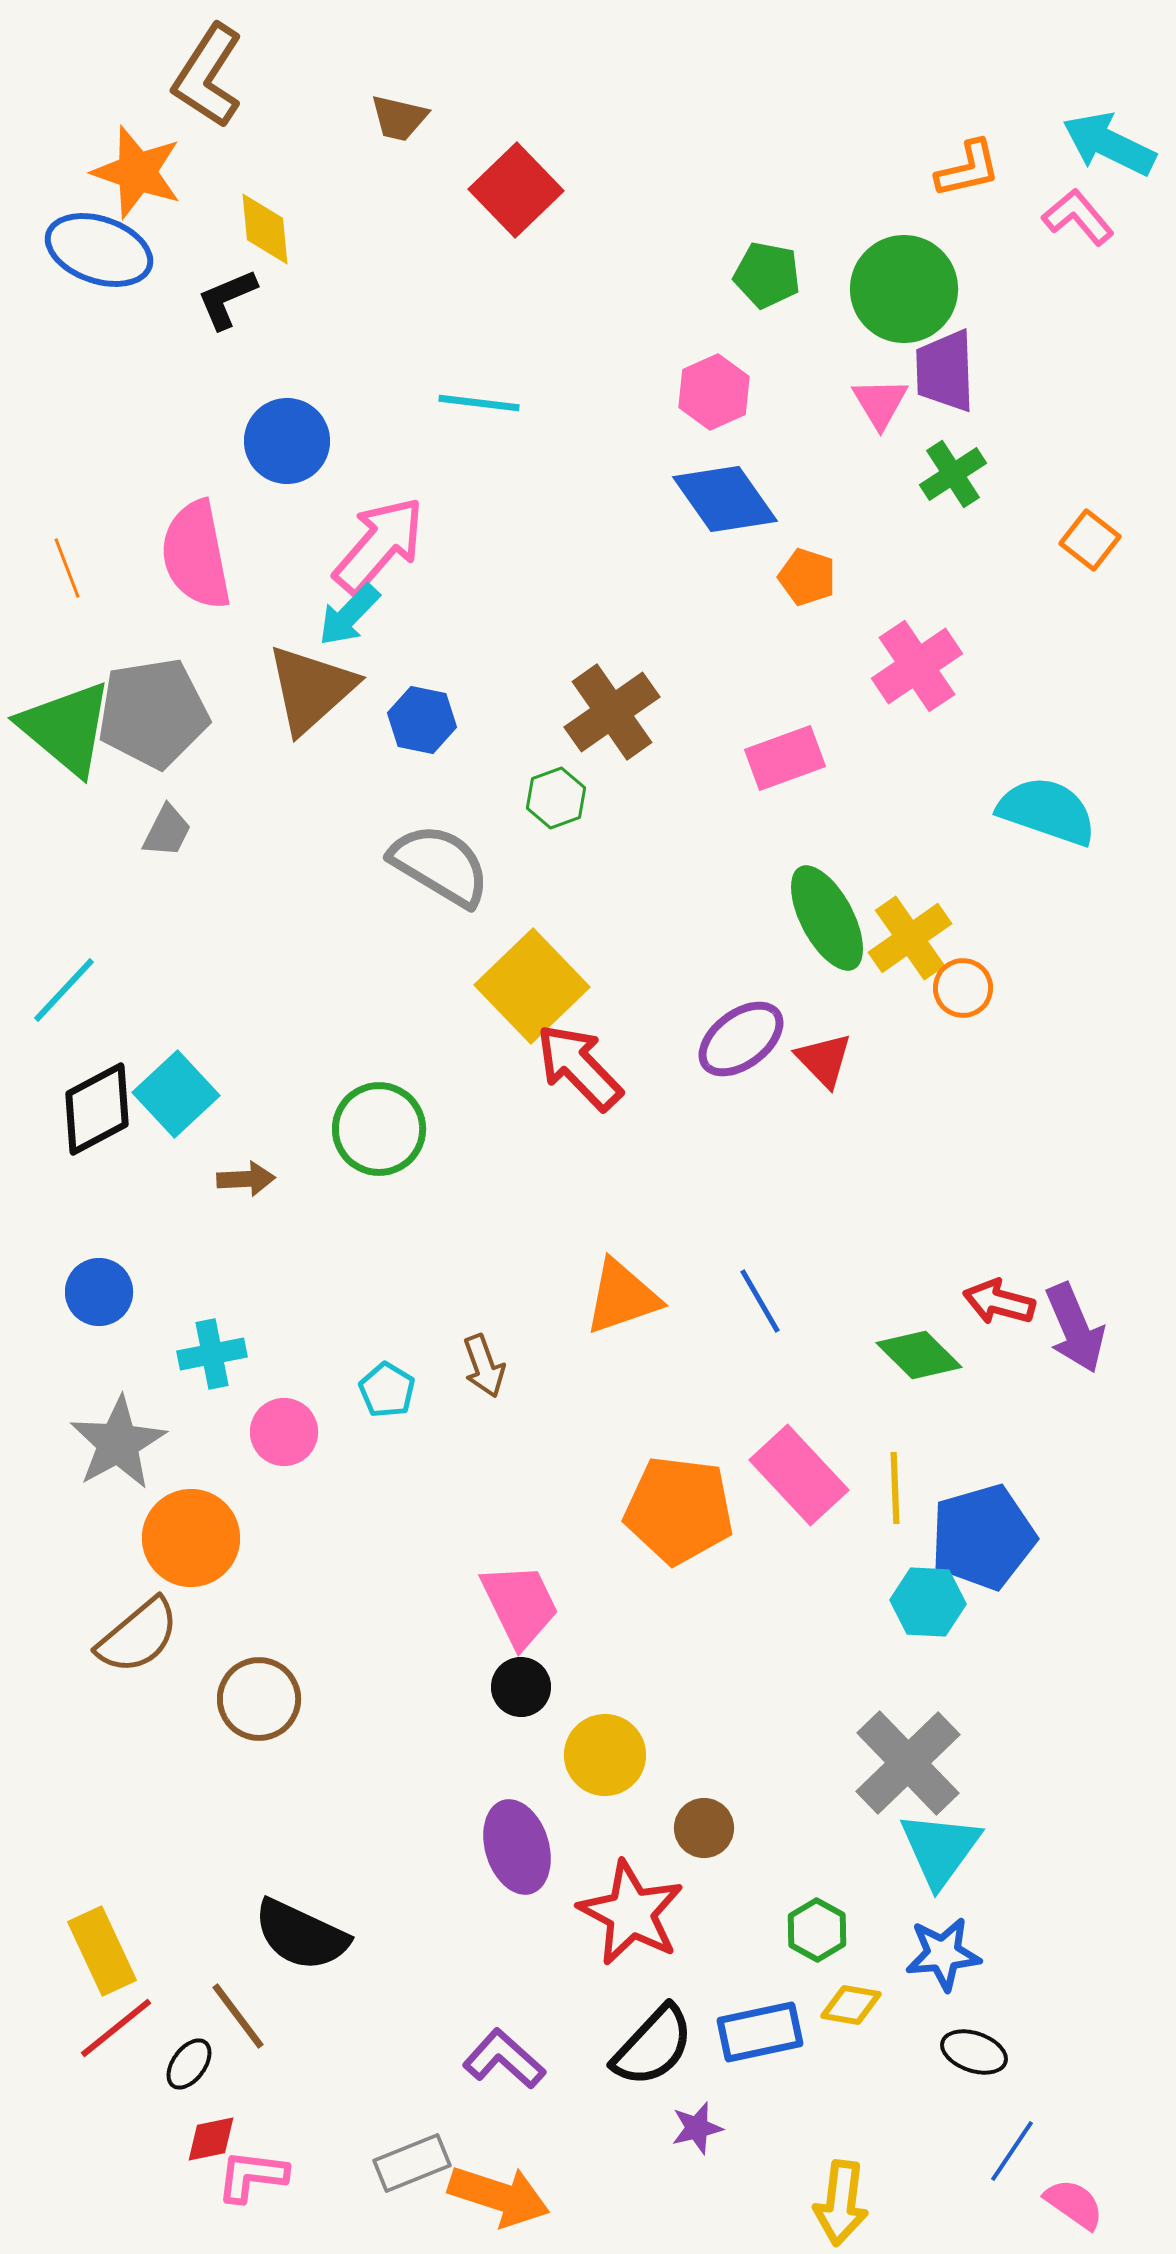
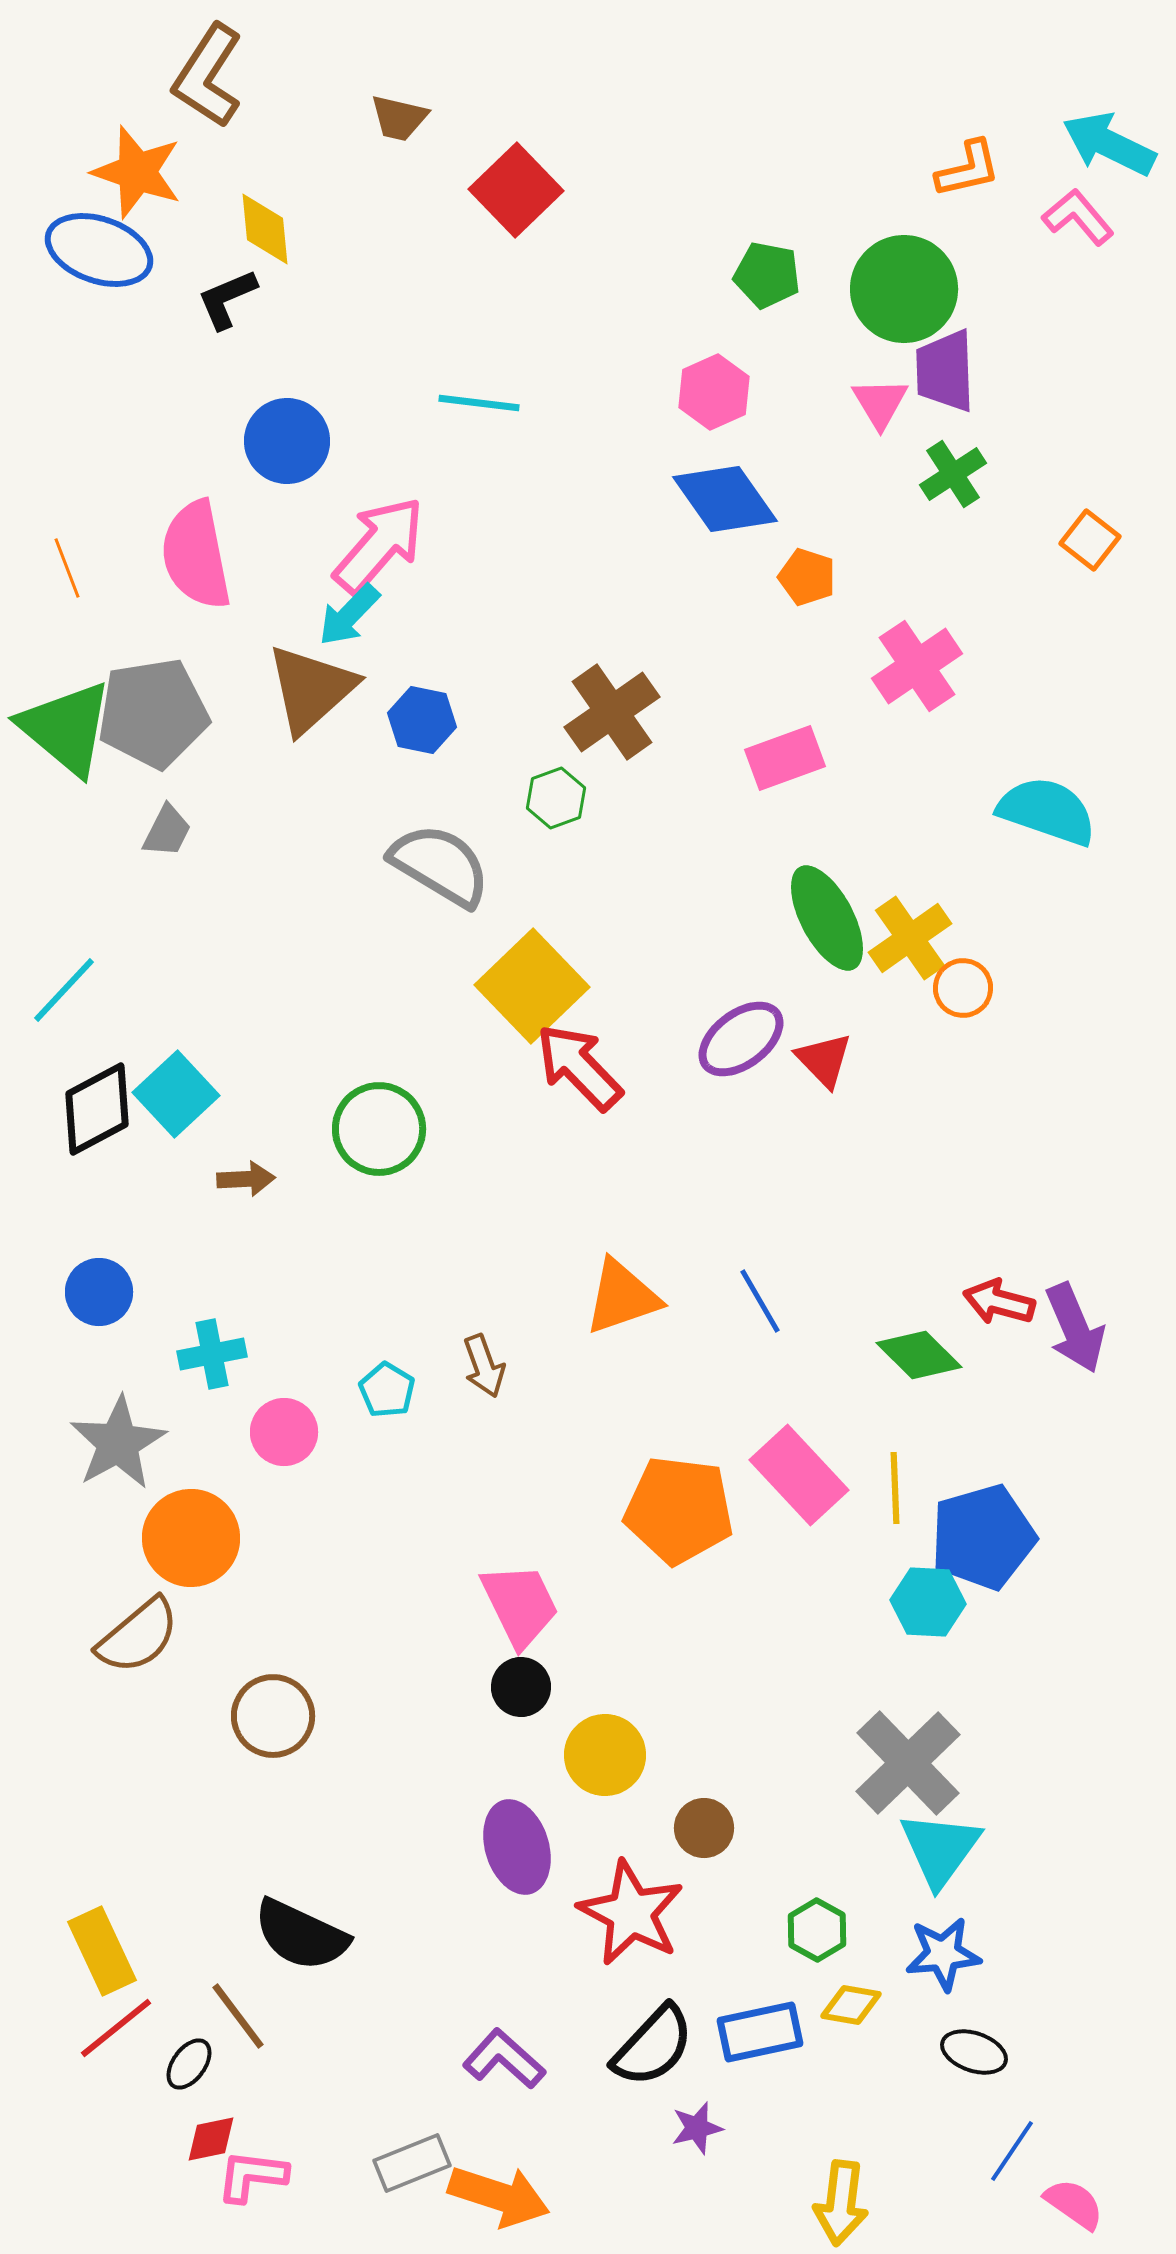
brown circle at (259, 1699): moved 14 px right, 17 px down
